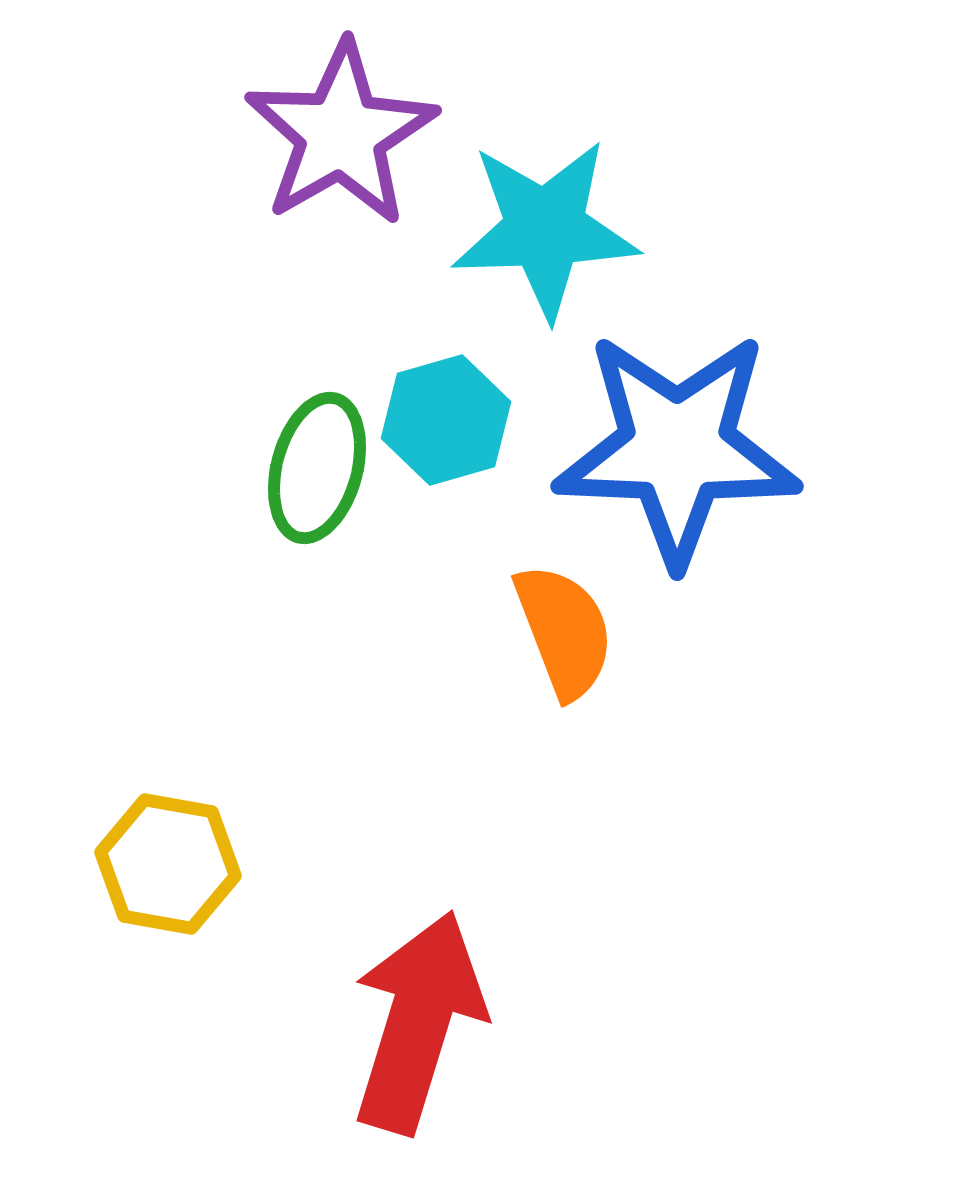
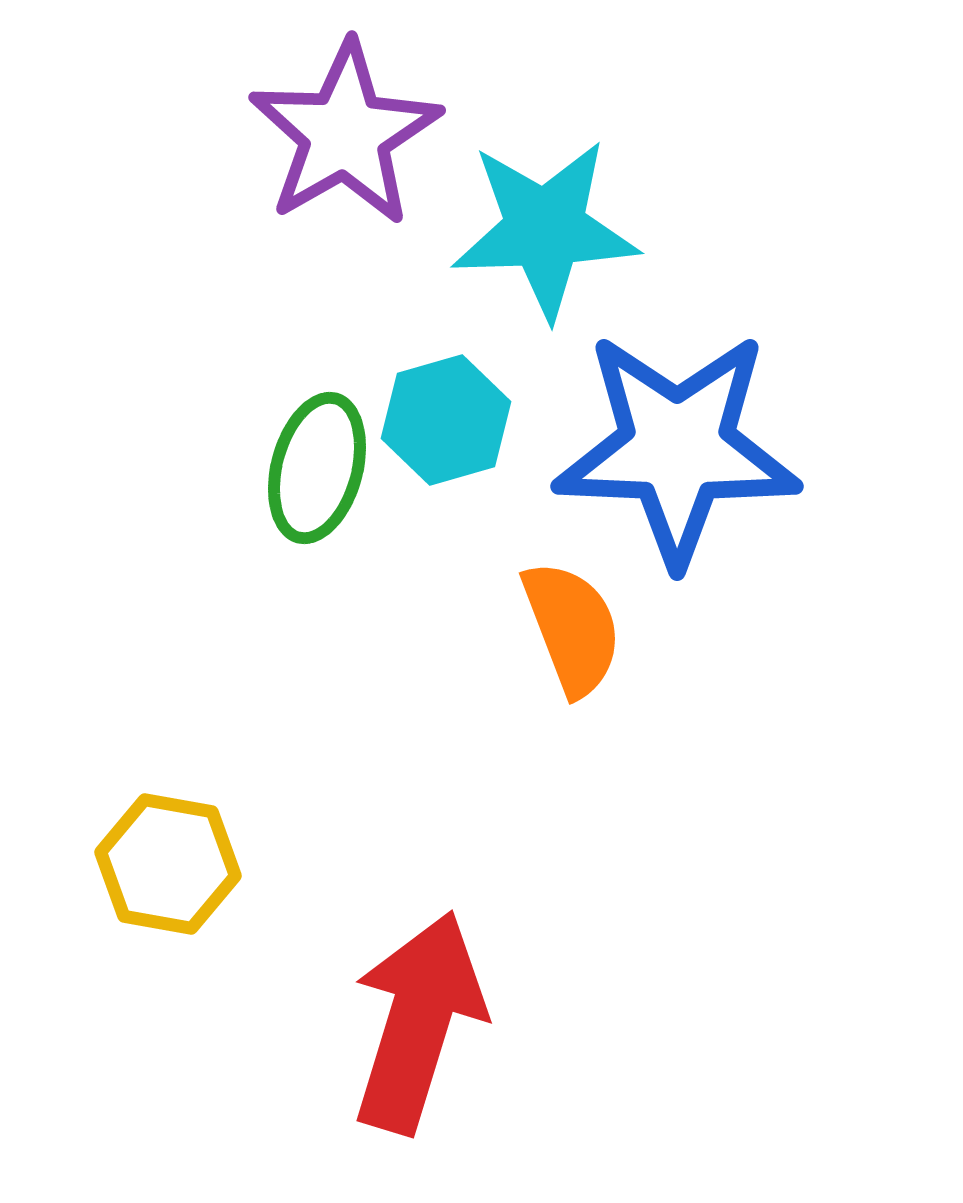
purple star: moved 4 px right
orange semicircle: moved 8 px right, 3 px up
